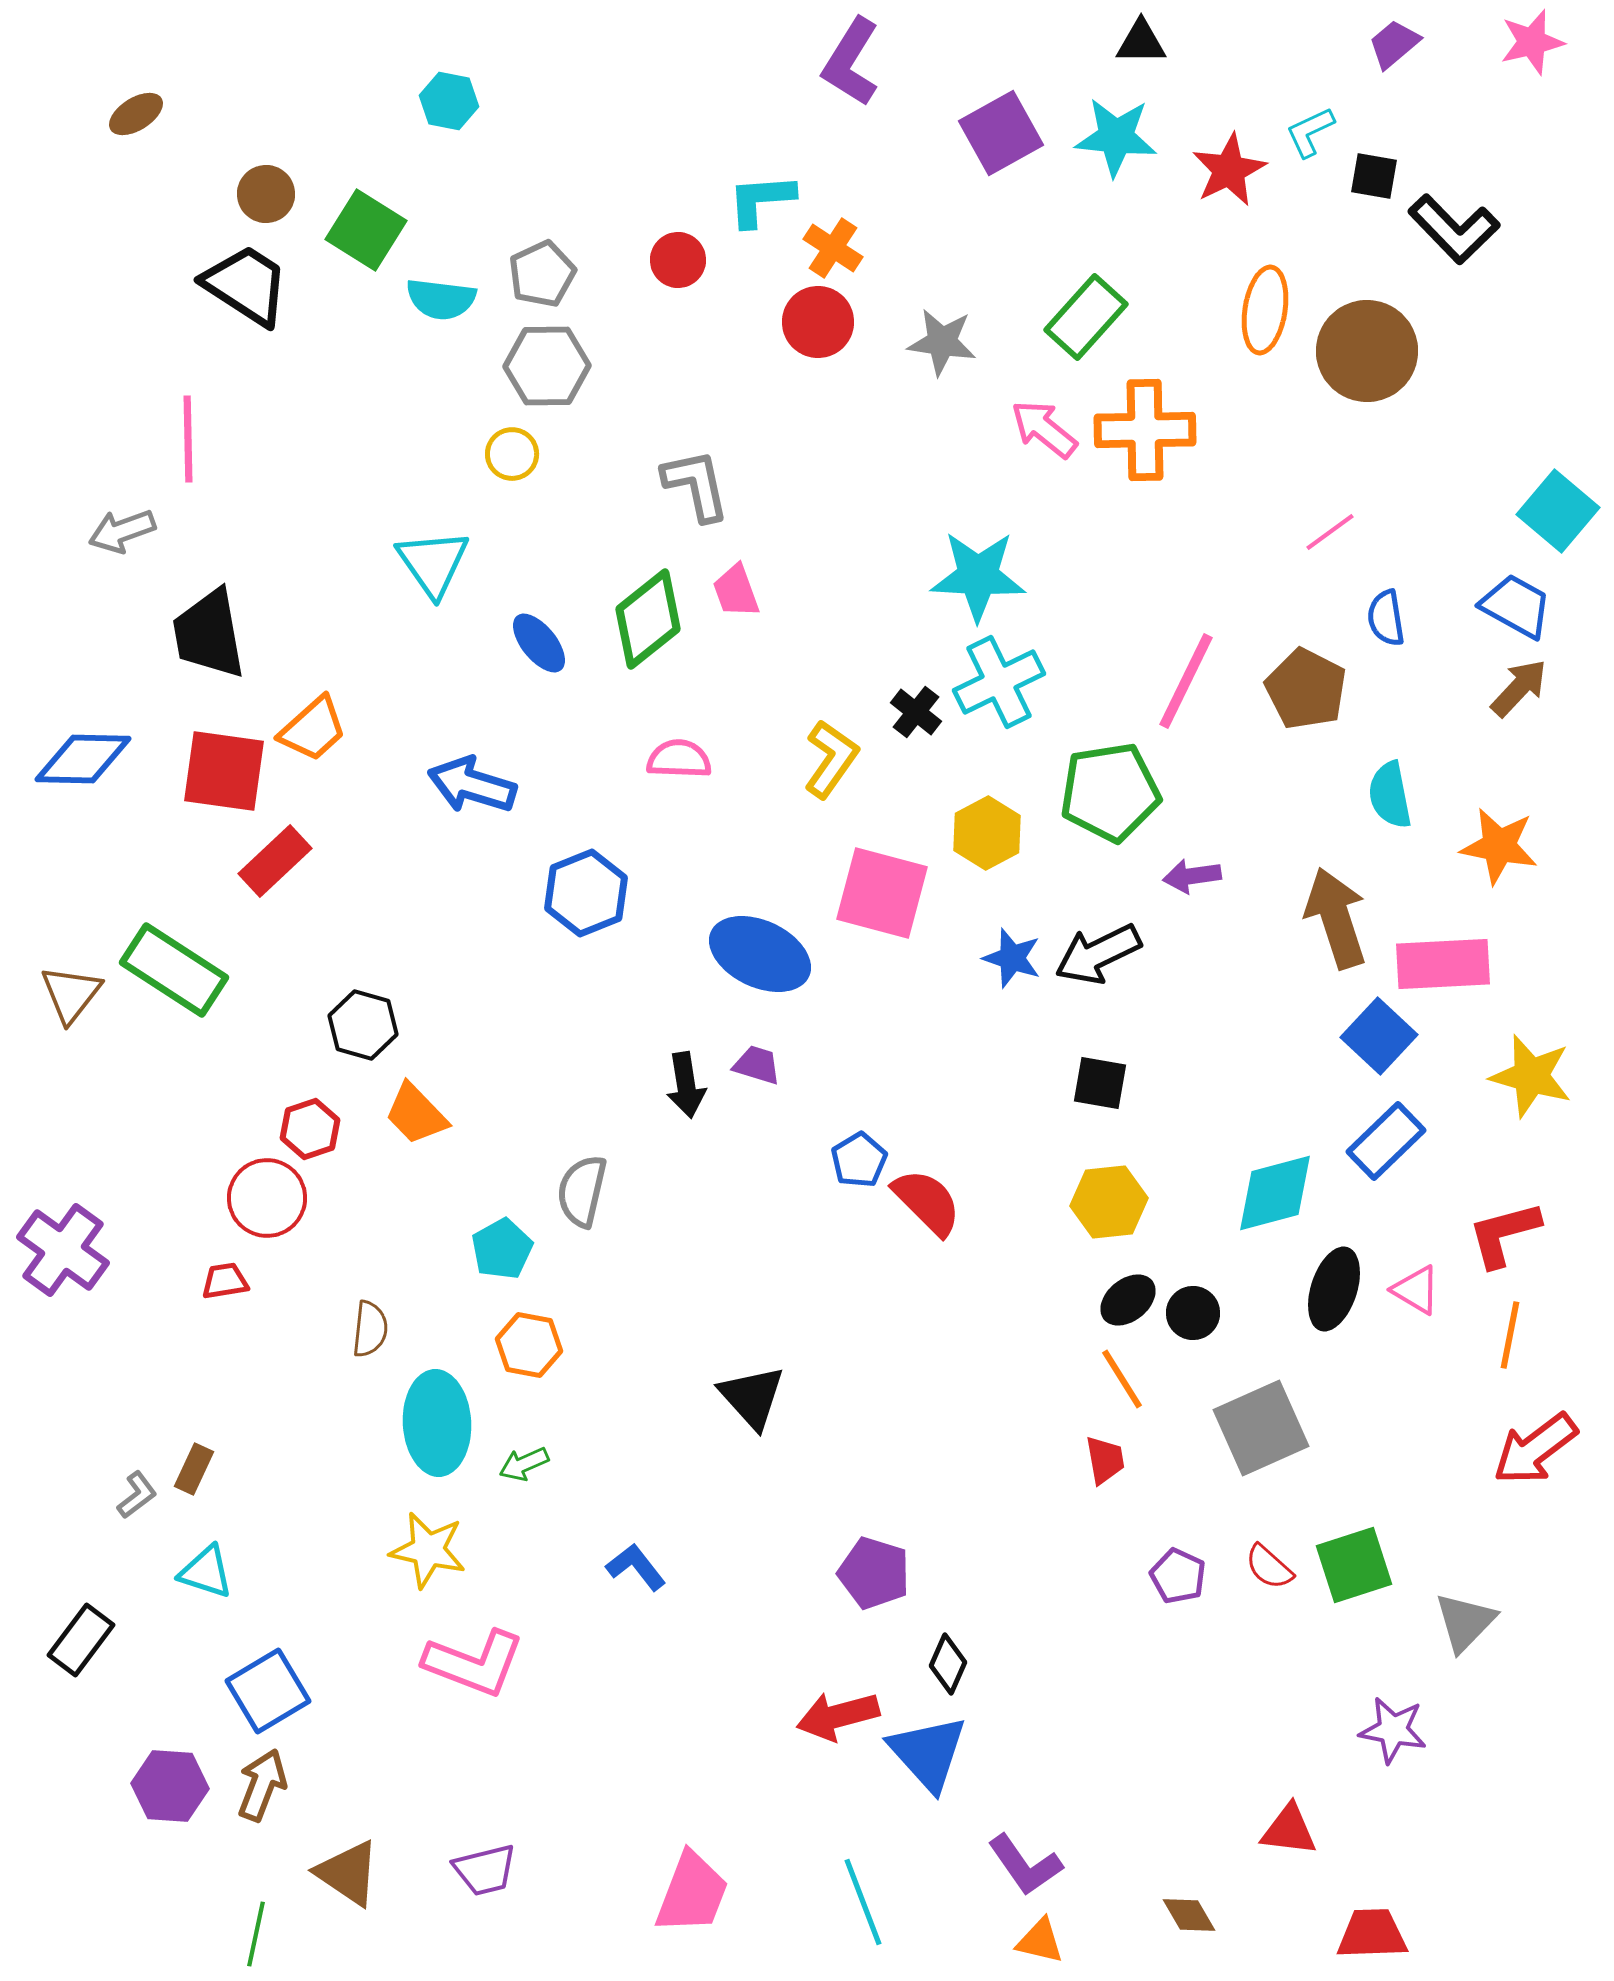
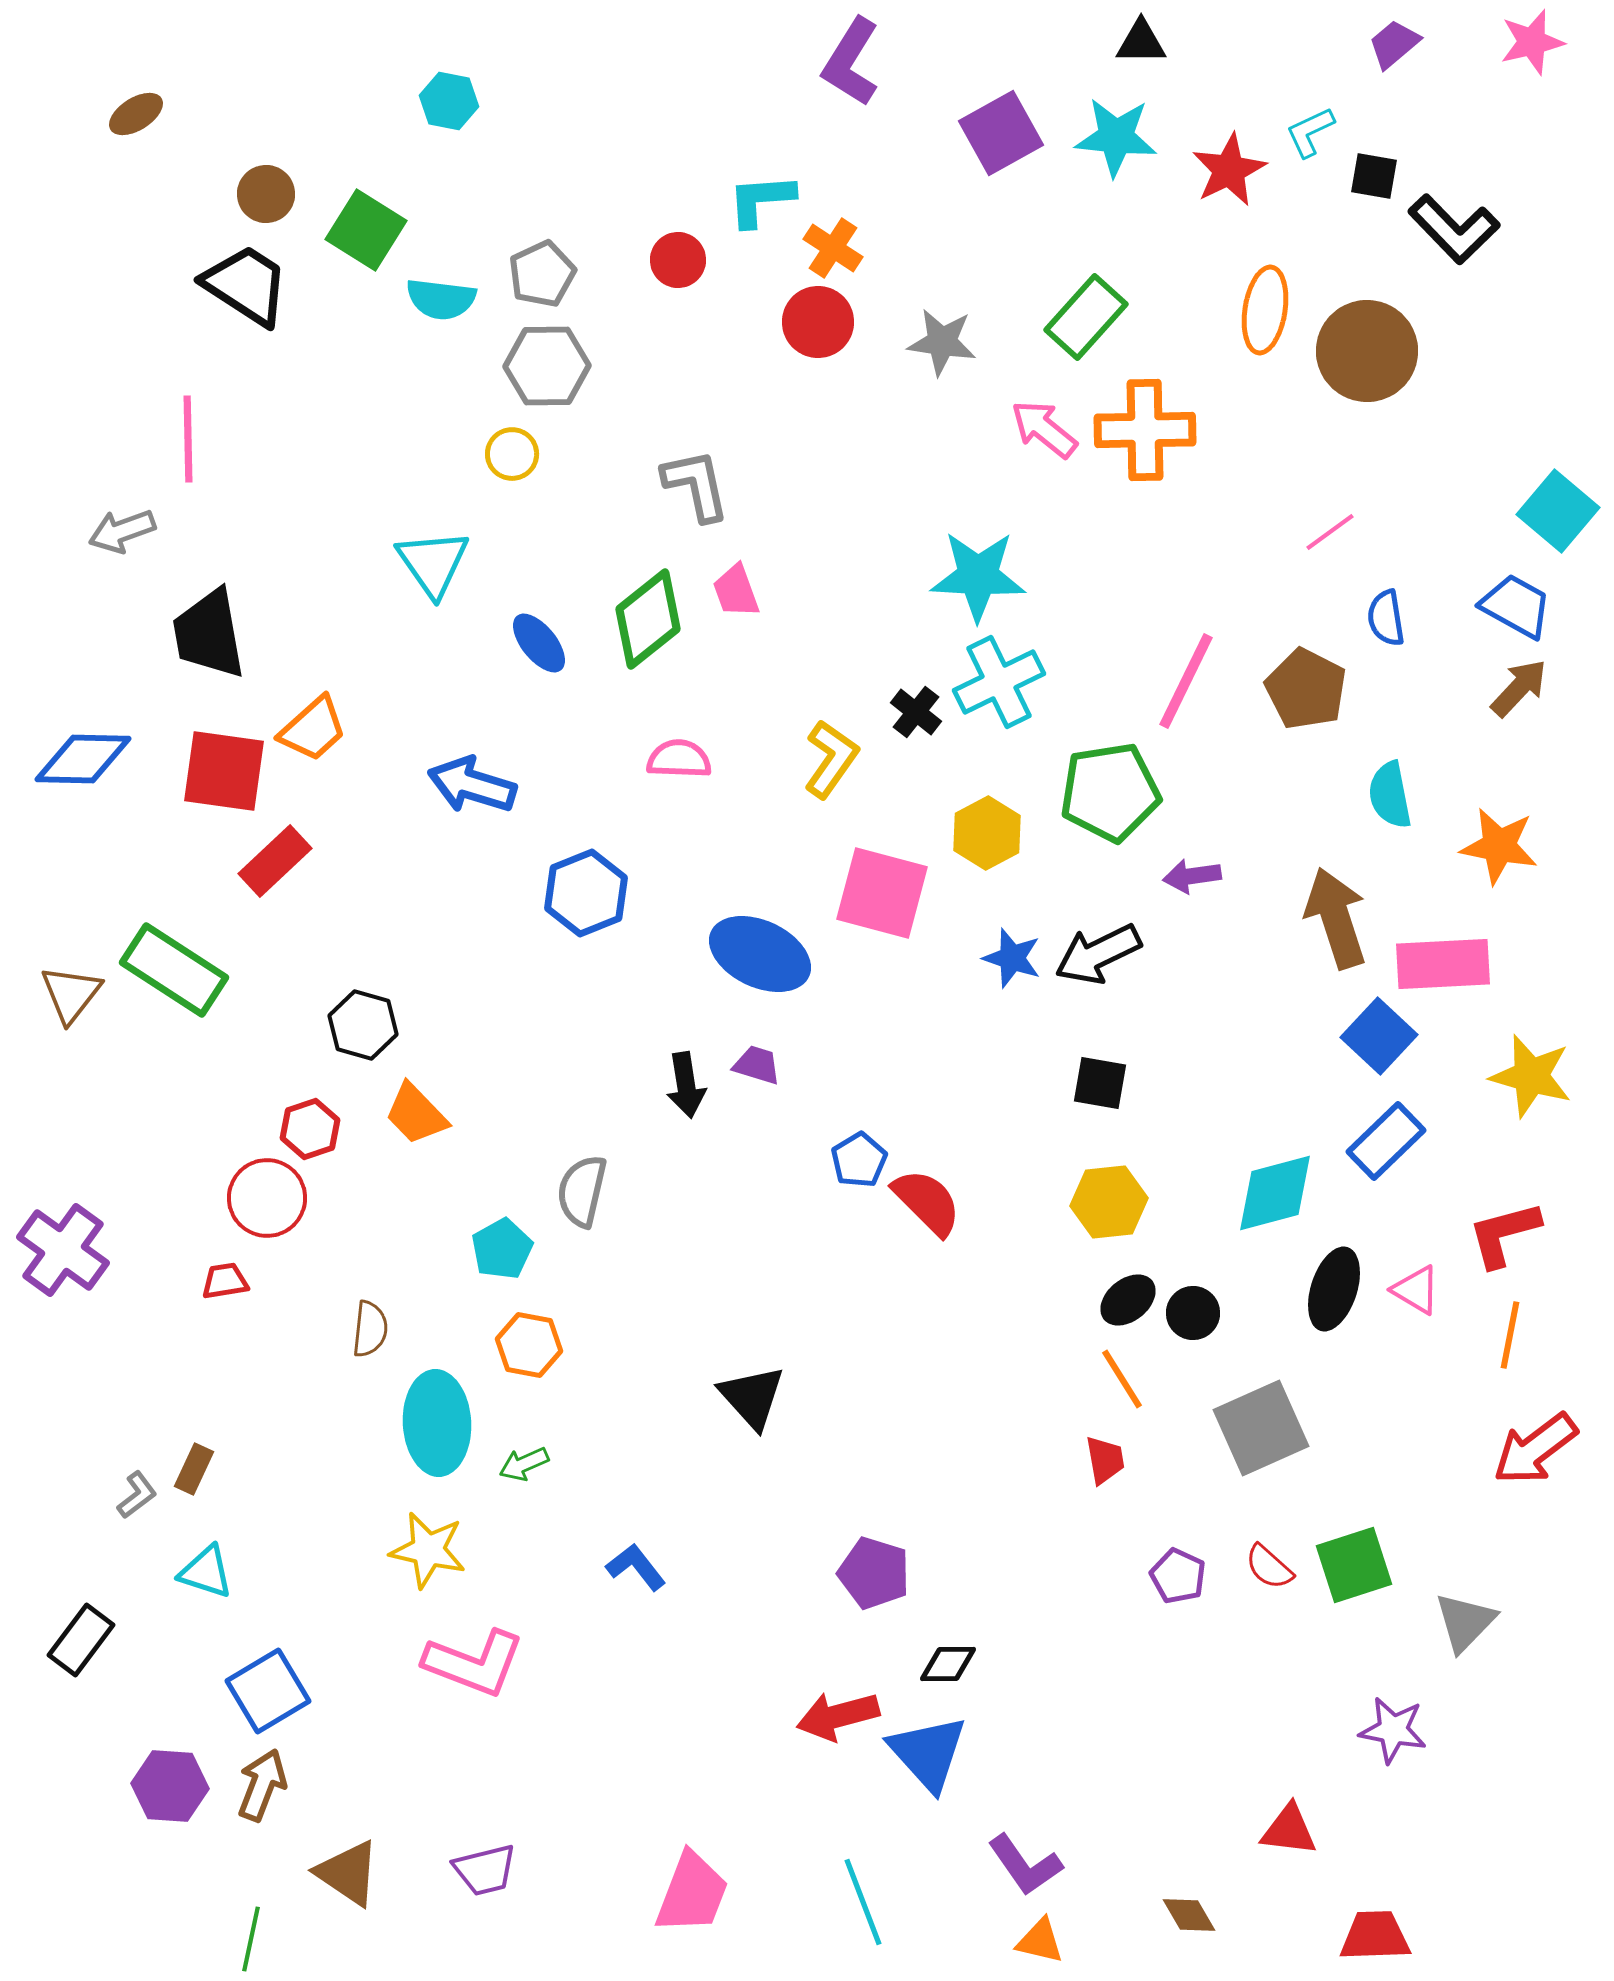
black diamond at (948, 1664): rotated 66 degrees clockwise
green line at (256, 1934): moved 5 px left, 5 px down
red trapezoid at (1372, 1934): moved 3 px right, 2 px down
